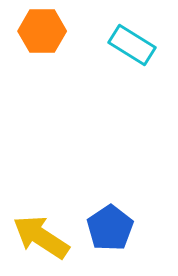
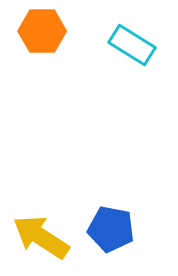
blue pentagon: moved 1 px right, 1 px down; rotated 27 degrees counterclockwise
